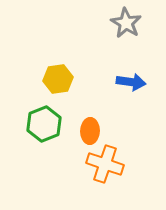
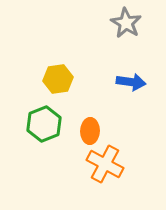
orange cross: rotated 9 degrees clockwise
